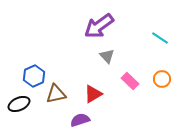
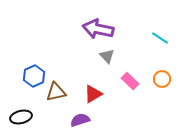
purple arrow: moved 1 px left, 3 px down; rotated 48 degrees clockwise
brown triangle: moved 2 px up
black ellipse: moved 2 px right, 13 px down; rotated 10 degrees clockwise
